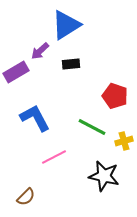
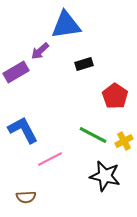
blue triangle: rotated 24 degrees clockwise
black rectangle: moved 13 px right; rotated 12 degrees counterclockwise
red pentagon: rotated 15 degrees clockwise
blue L-shape: moved 12 px left, 12 px down
green line: moved 1 px right, 8 px down
yellow cross: rotated 12 degrees counterclockwise
pink line: moved 4 px left, 2 px down
black star: moved 1 px right
brown semicircle: rotated 42 degrees clockwise
